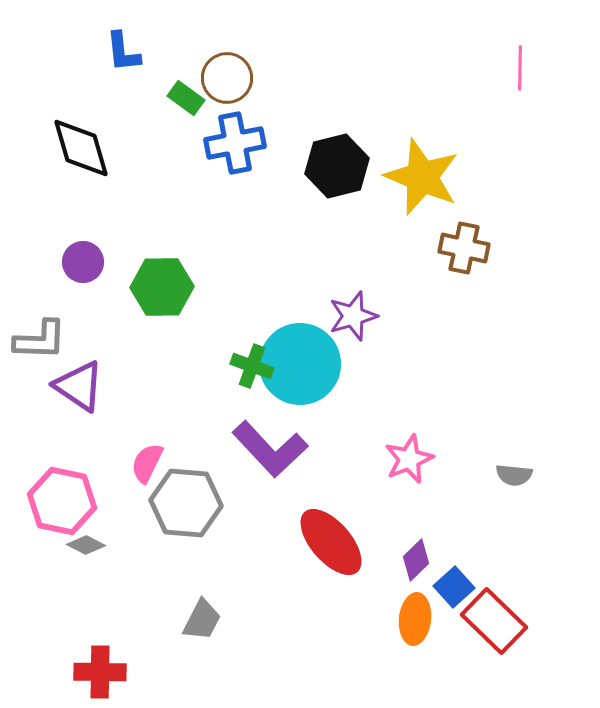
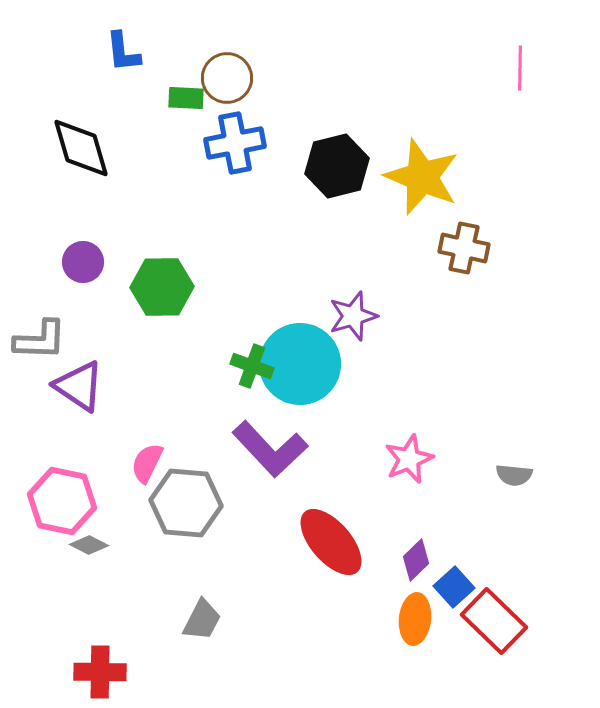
green rectangle: rotated 33 degrees counterclockwise
gray diamond: moved 3 px right
